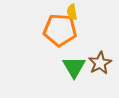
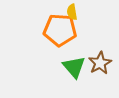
green triangle: rotated 10 degrees counterclockwise
